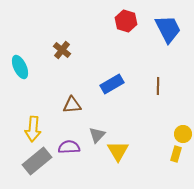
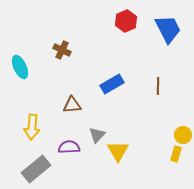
red hexagon: rotated 20 degrees clockwise
brown cross: rotated 12 degrees counterclockwise
yellow arrow: moved 1 px left, 2 px up
yellow circle: moved 1 px down
gray rectangle: moved 1 px left, 8 px down
